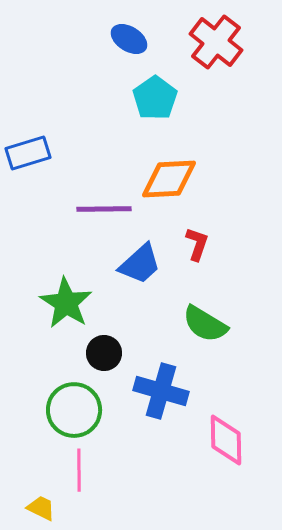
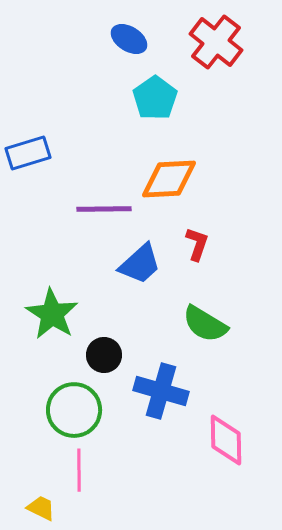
green star: moved 14 px left, 11 px down
black circle: moved 2 px down
